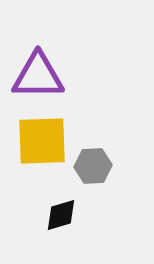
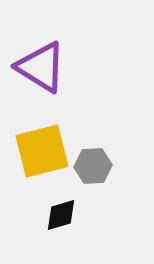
purple triangle: moved 3 px right, 9 px up; rotated 32 degrees clockwise
yellow square: moved 10 px down; rotated 12 degrees counterclockwise
